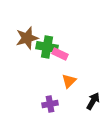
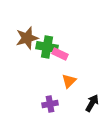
black arrow: moved 1 px left, 2 px down
